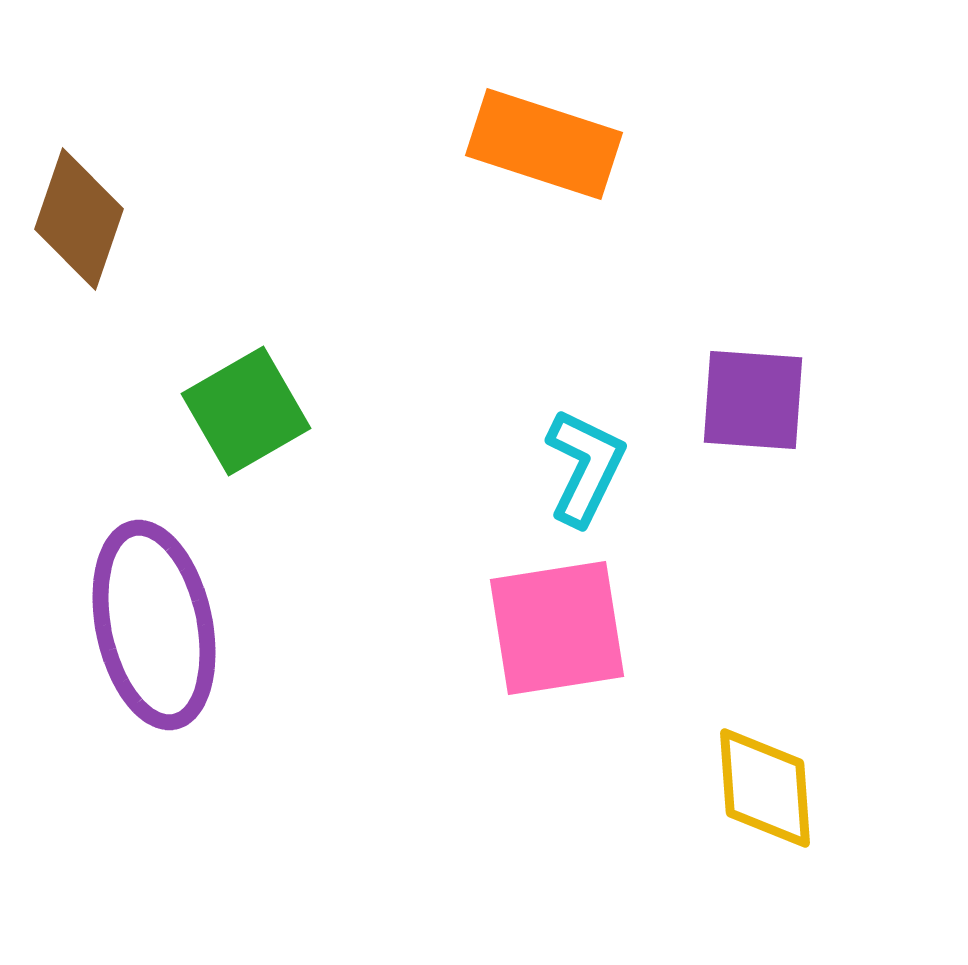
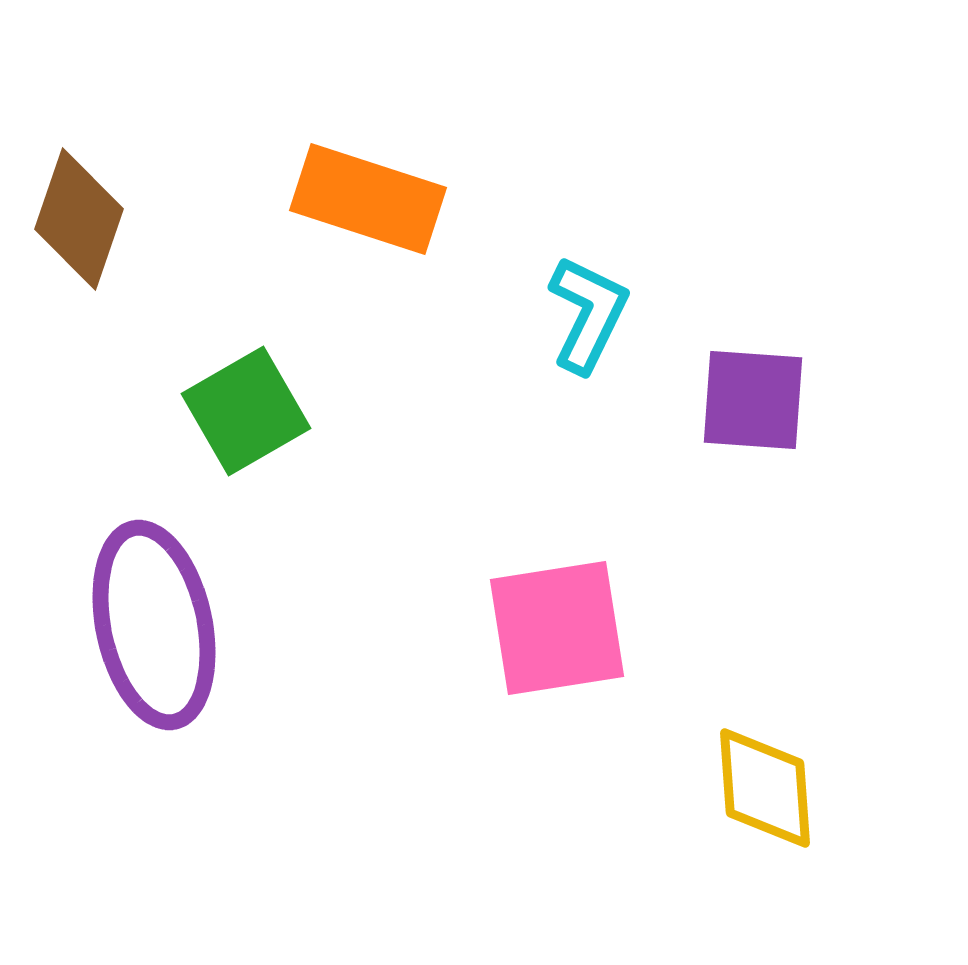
orange rectangle: moved 176 px left, 55 px down
cyan L-shape: moved 3 px right, 153 px up
